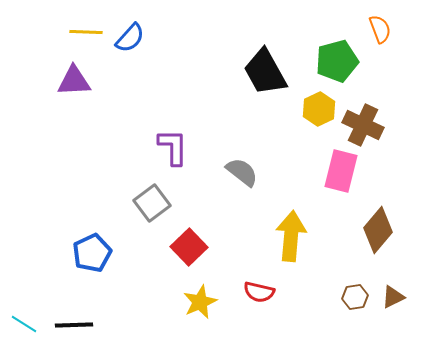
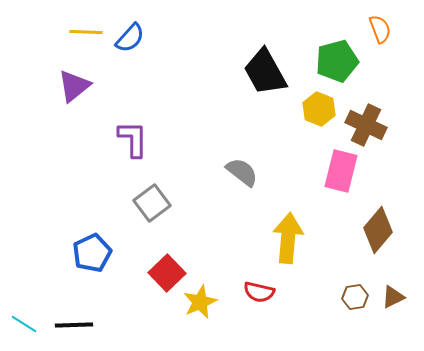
purple triangle: moved 5 px down; rotated 36 degrees counterclockwise
yellow hexagon: rotated 12 degrees counterclockwise
brown cross: moved 3 px right
purple L-shape: moved 40 px left, 8 px up
yellow arrow: moved 3 px left, 2 px down
red square: moved 22 px left, 26 px down
